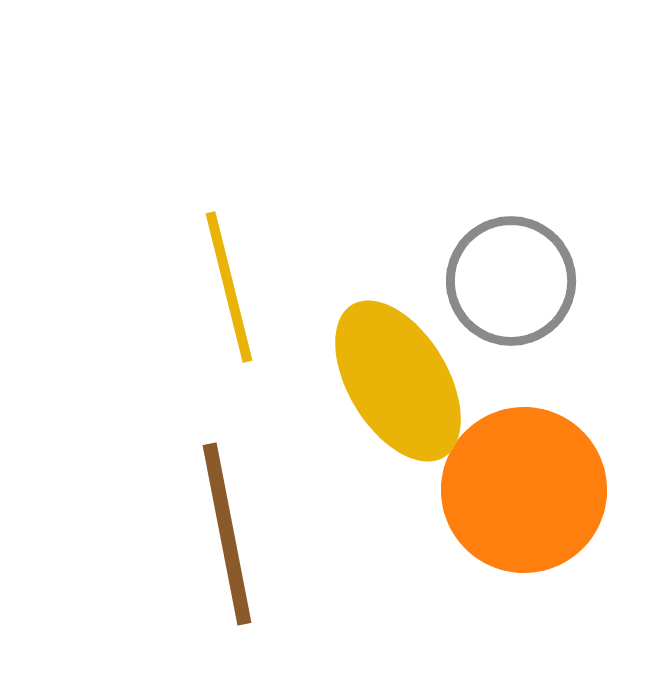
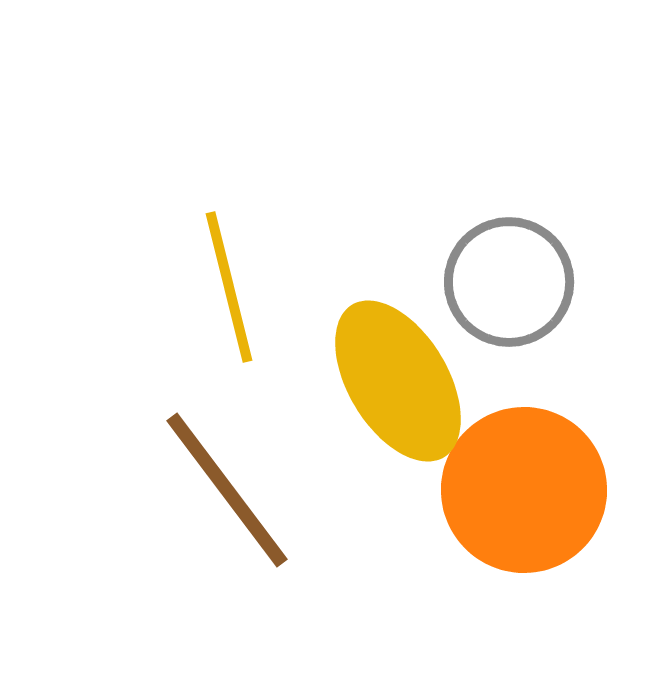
gray circle: moved 2 px left, 1 px down
brown line: moved 44 px up; rotated 26 degrees counterclockwise
